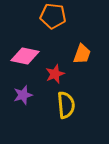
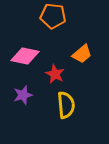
orange trapezoid: rotated 30 degrees clockwise
red star: rotated 24 degrees counterclockwise
